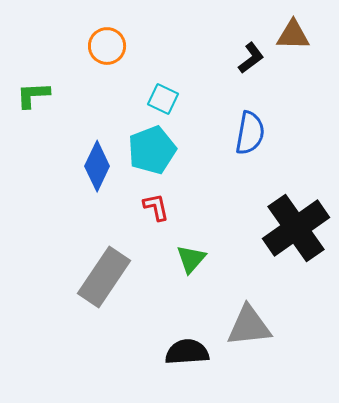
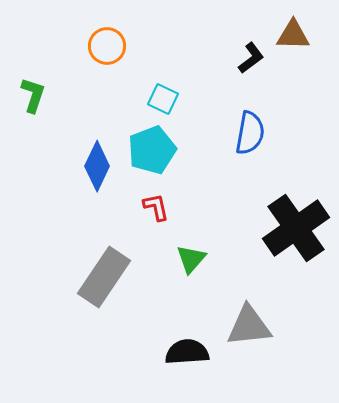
green L-shape: rotated 111 degrees clockwise
